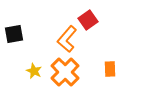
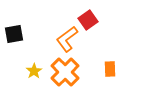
orange L-shape: rotated 12 degrees clockwise
yellow star: rotated 14 degrees clockwise
